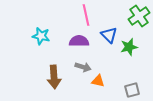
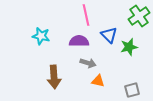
gray arrow: moved 5 px right, 4 px up
